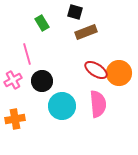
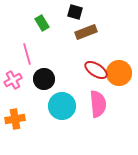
black circle: moved 2 px right, 2 px up
